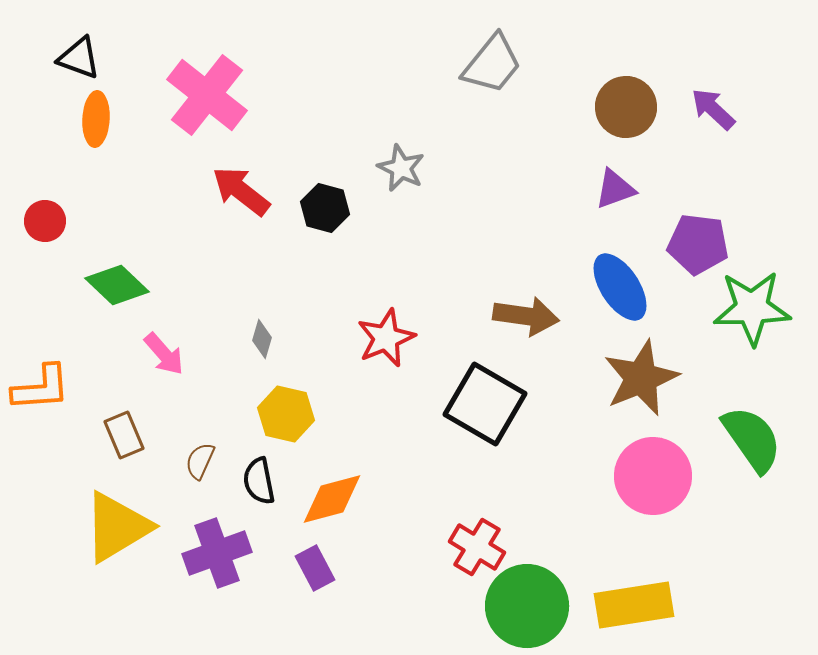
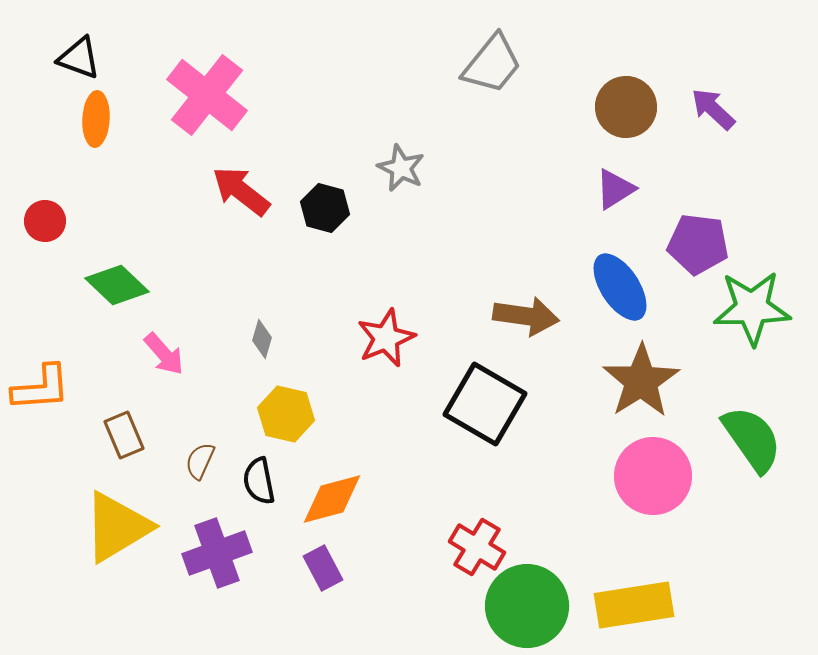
purple triangle: rotated 12 degrees counterclockwise
brown star: moved 3 px down; rotated 10 degrees counterclockwise
purple rectangle: moved 8 px right
